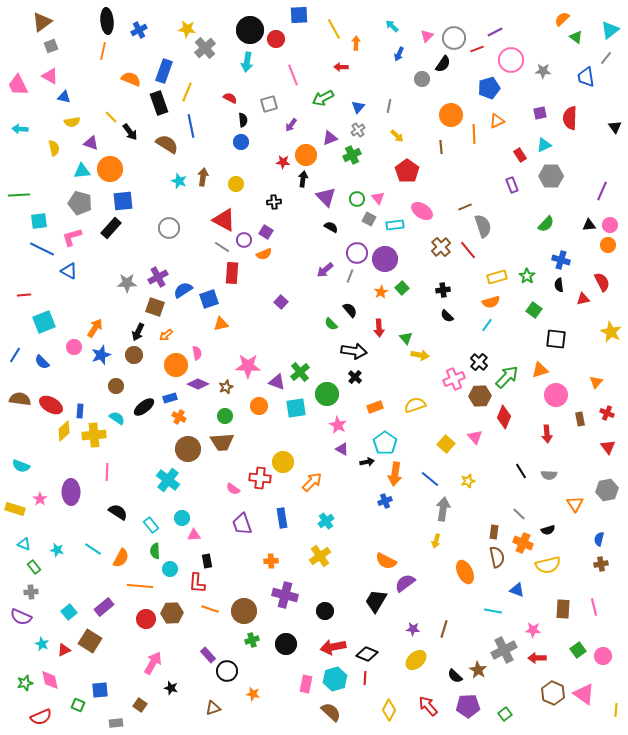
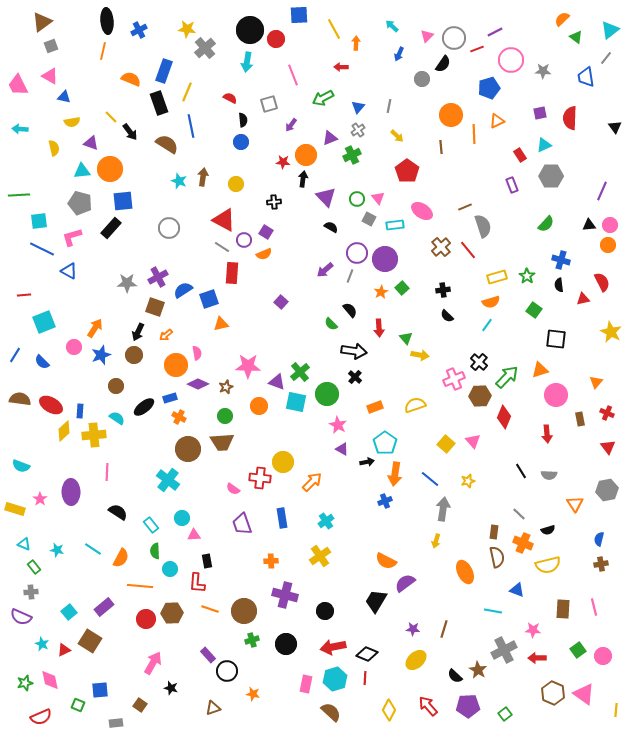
cyan square at (296, 408): moved 6 px up; rotated 20 degrees clockwise
pink triangle at (475, 437): moved 2 px left, 4 px down
